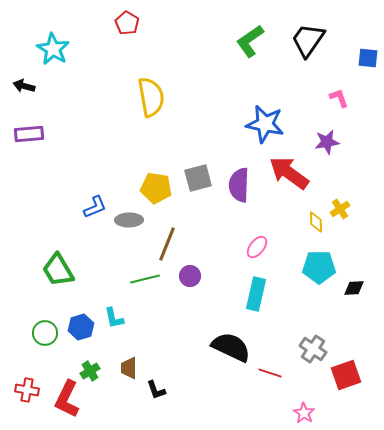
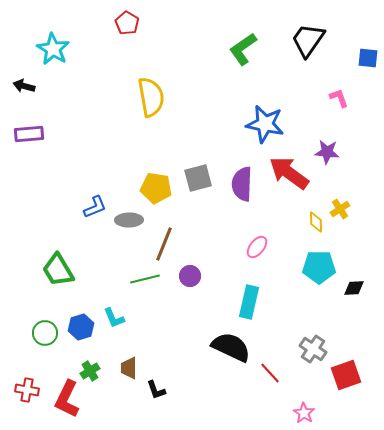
green L-shape: moved 7 px left, 8 px down
purple star: moved 10 px down; rotated 15 degrees clockwise
purple semicircle: moved 3 px right, 1 px up
brown line: moved 3 px left
cyan rectangle: moved 7 px left, 8 px down
cyan L-shape: rotated 10 degrees counterclockwise
red line: rotated 30 degrees clockwise
